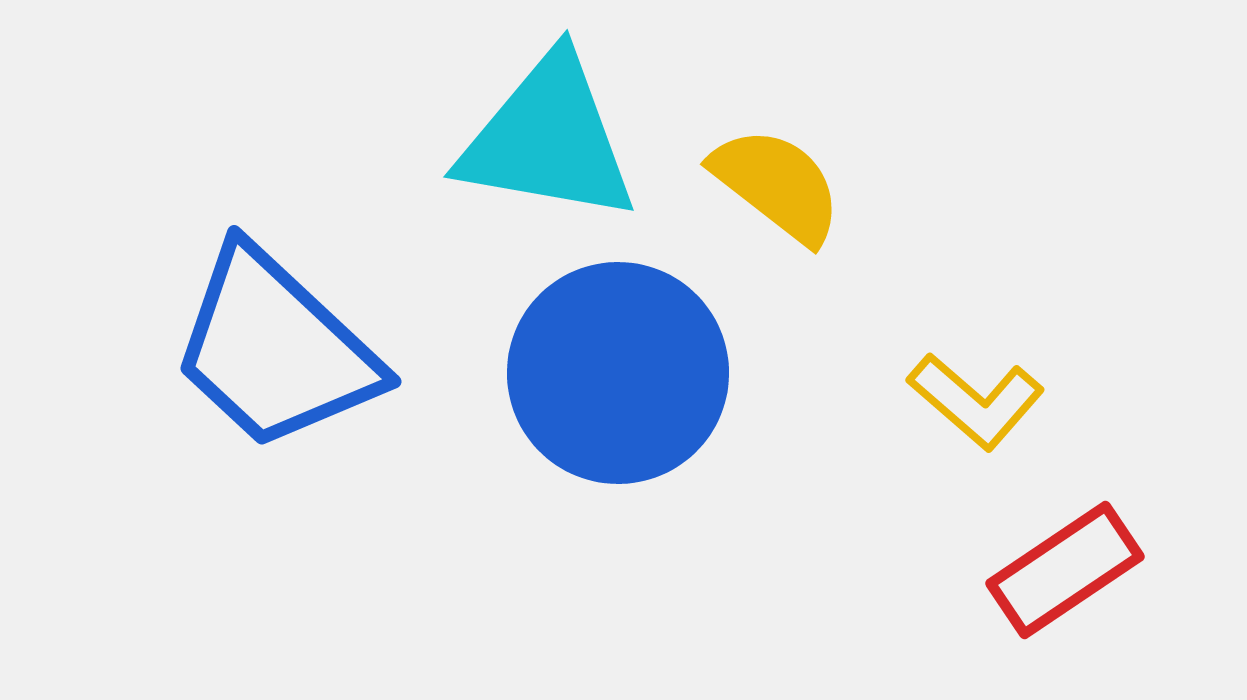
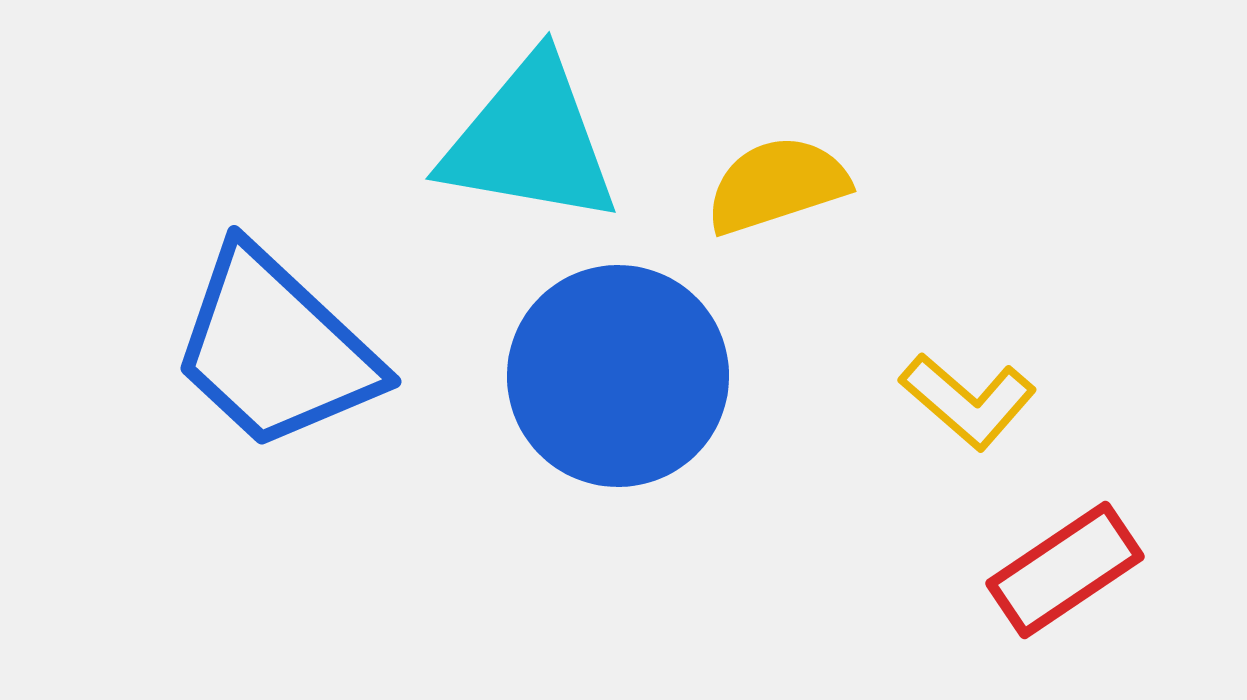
cyan triangle: moved 18 px left, 2 px down
yellow semicircle: rotated 56 degrees counterclockwise
blue circle: moved 3 px down
yellow L-shape: moved 8 px left
